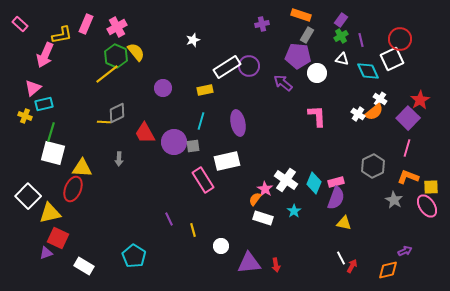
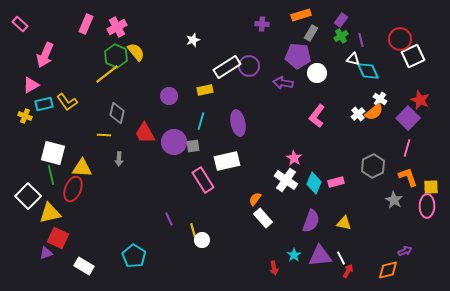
orange rectangle at (301, 15): rotated 36 degrees counterclockwise
purple cross at (262, 24): rotated 16 degrees clockwise
yellow L-shape at (62, 35): moved 5 px right, 67 px down; rotated 65 degrees clockwise
gray rectangle at (307, 35): moved 4 px right, 2 px up
white triangle at (342, 59): moved 11 px right
white square at (392, 59): moved 21 px right, 3 px up
purple arrow at (283, 83): rotated 30 degrees counterclockwise
pink triangle at (33, 88): moved 2 px left, 3 px up; rotated 12 degrees clockwise
purple circle at (163, 88): moved 6 px right, 8 px down
red star at (420, 100): rotated 18 degrees counterclockwise
gray diamond at (117, 113): rotated 50 degrees counterclockwise
white cross at (358, 114): rotated 16 degrees clockwise
pink L-shape at (317, 116): rotated 140 degrees counterclockwise
yellow line at (104, 122): moved 13 px down
green line at (51, 132): moved 43 px down; rotated 30 degrees counterclockwise
orange L-shape at (408, 177): rotated 50 degrees clockwise
pink star at (265, 189): moved 29 px right, 31 px up
purple semicircle at (336, 198): moved 25 px left, 23 px down
pink ellipse at (427, 206): rotated 35 degrees clockwise
cyan star at (294, 211): moved 44 px down
white rectangle at (263, 218): rotated 30 degrees clockwise
white circle at (221, 246): moved 19 px left, 6 px up
purple triangle at (249, 263): moved 71 px right, 7 px up
red arrow at (276, 265): moved 2 px left, 3 px down
red arrow at (352, 266): moved 4 px left, 5 px down
